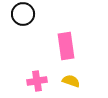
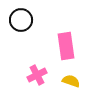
black circle: moved 2 px left, 6 px down
pink cross: moved 6 px up; rotated 18 degrees counterclockwise
